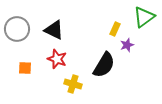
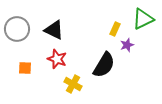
green triangle: moved 1 px left, 2 px down; rotated 10 degrees clockwise
yellow cross: rotated 12 degrees clockwise
